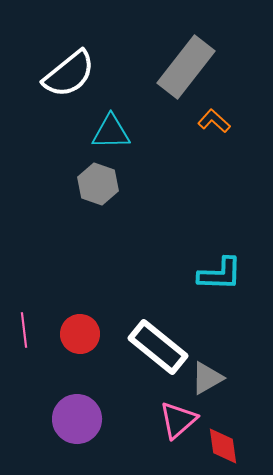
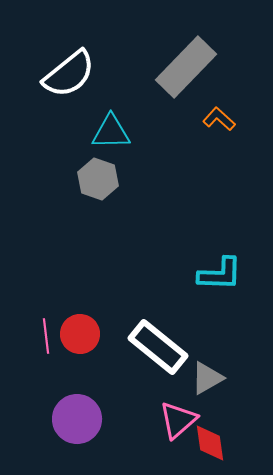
gray rectangle: rotated 6 degrees clockwise
orange L-shape: moved 5 px right, 2 px up
gray hexagon: moved 5 px up
pink line: moved 22 px right, 6 px down
red diamond: moved 13 px left, 3 px up
